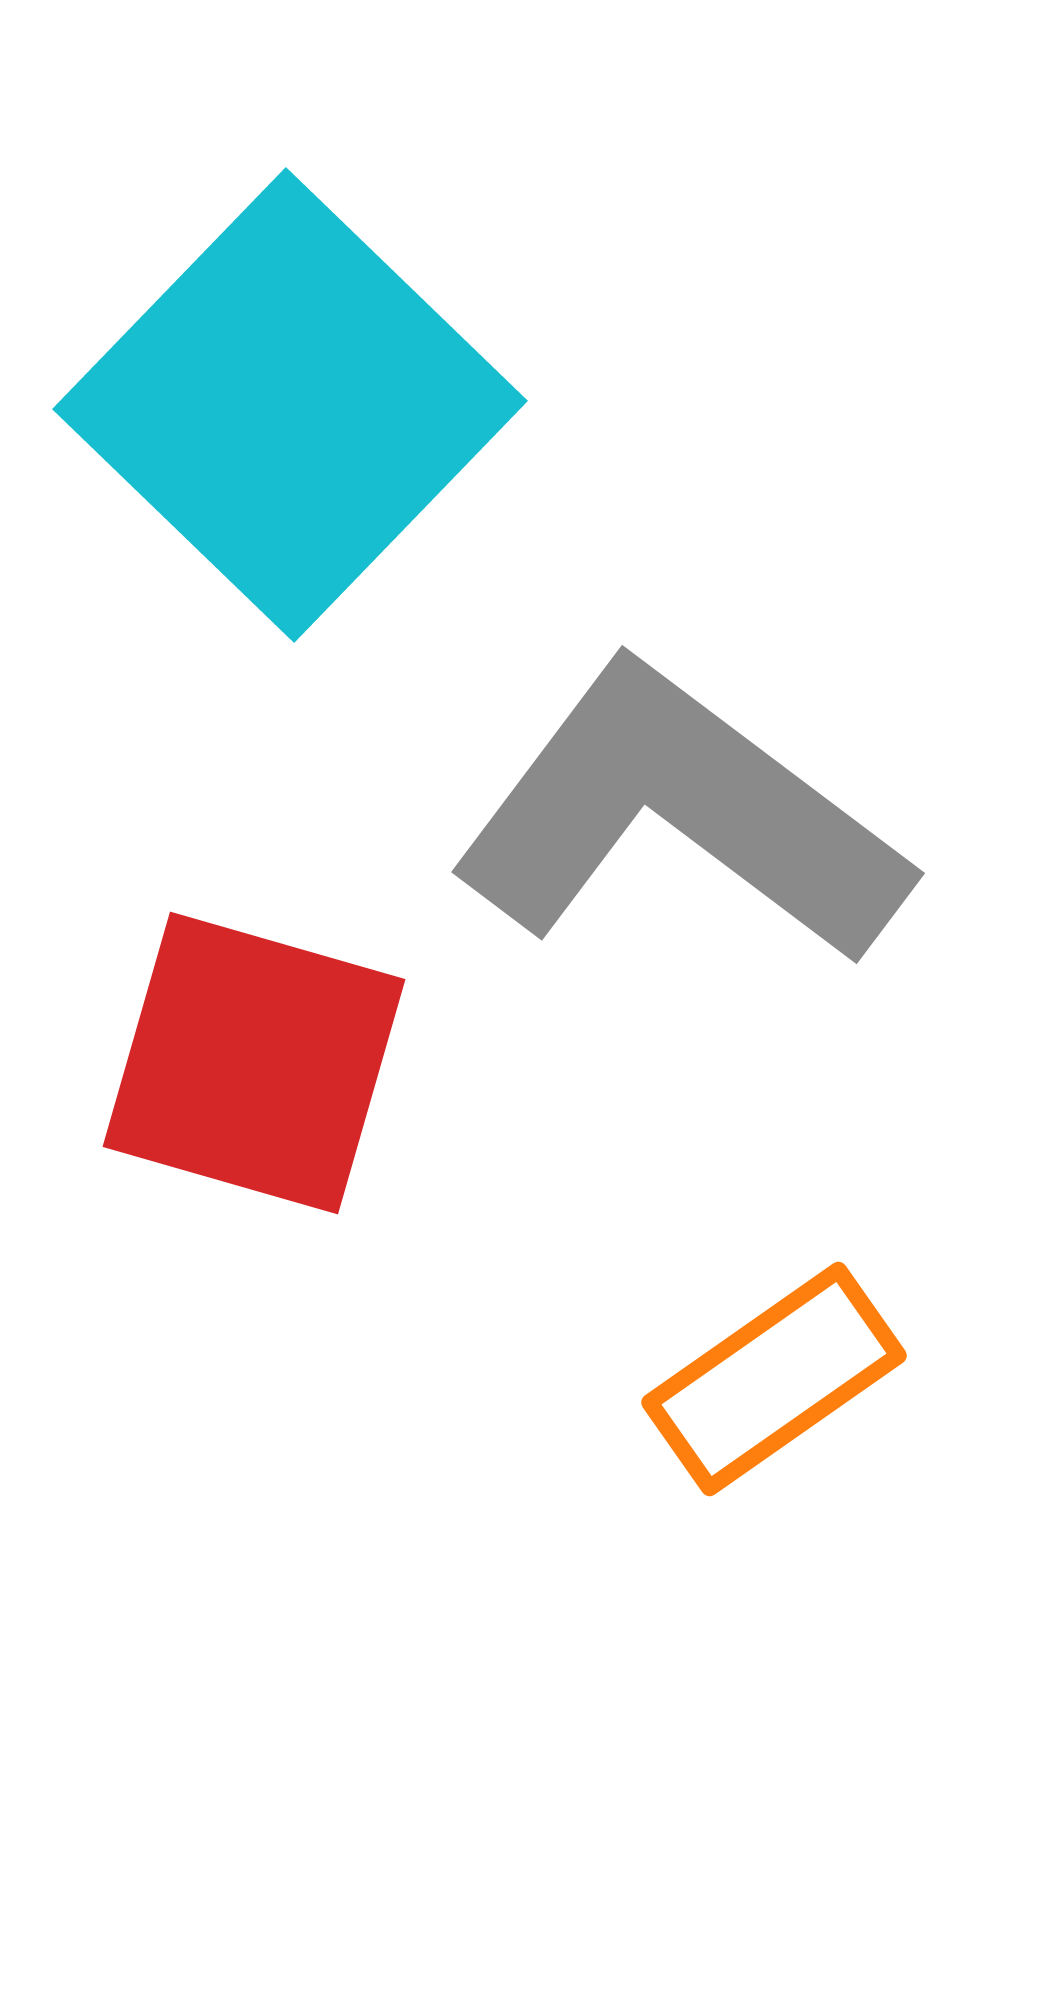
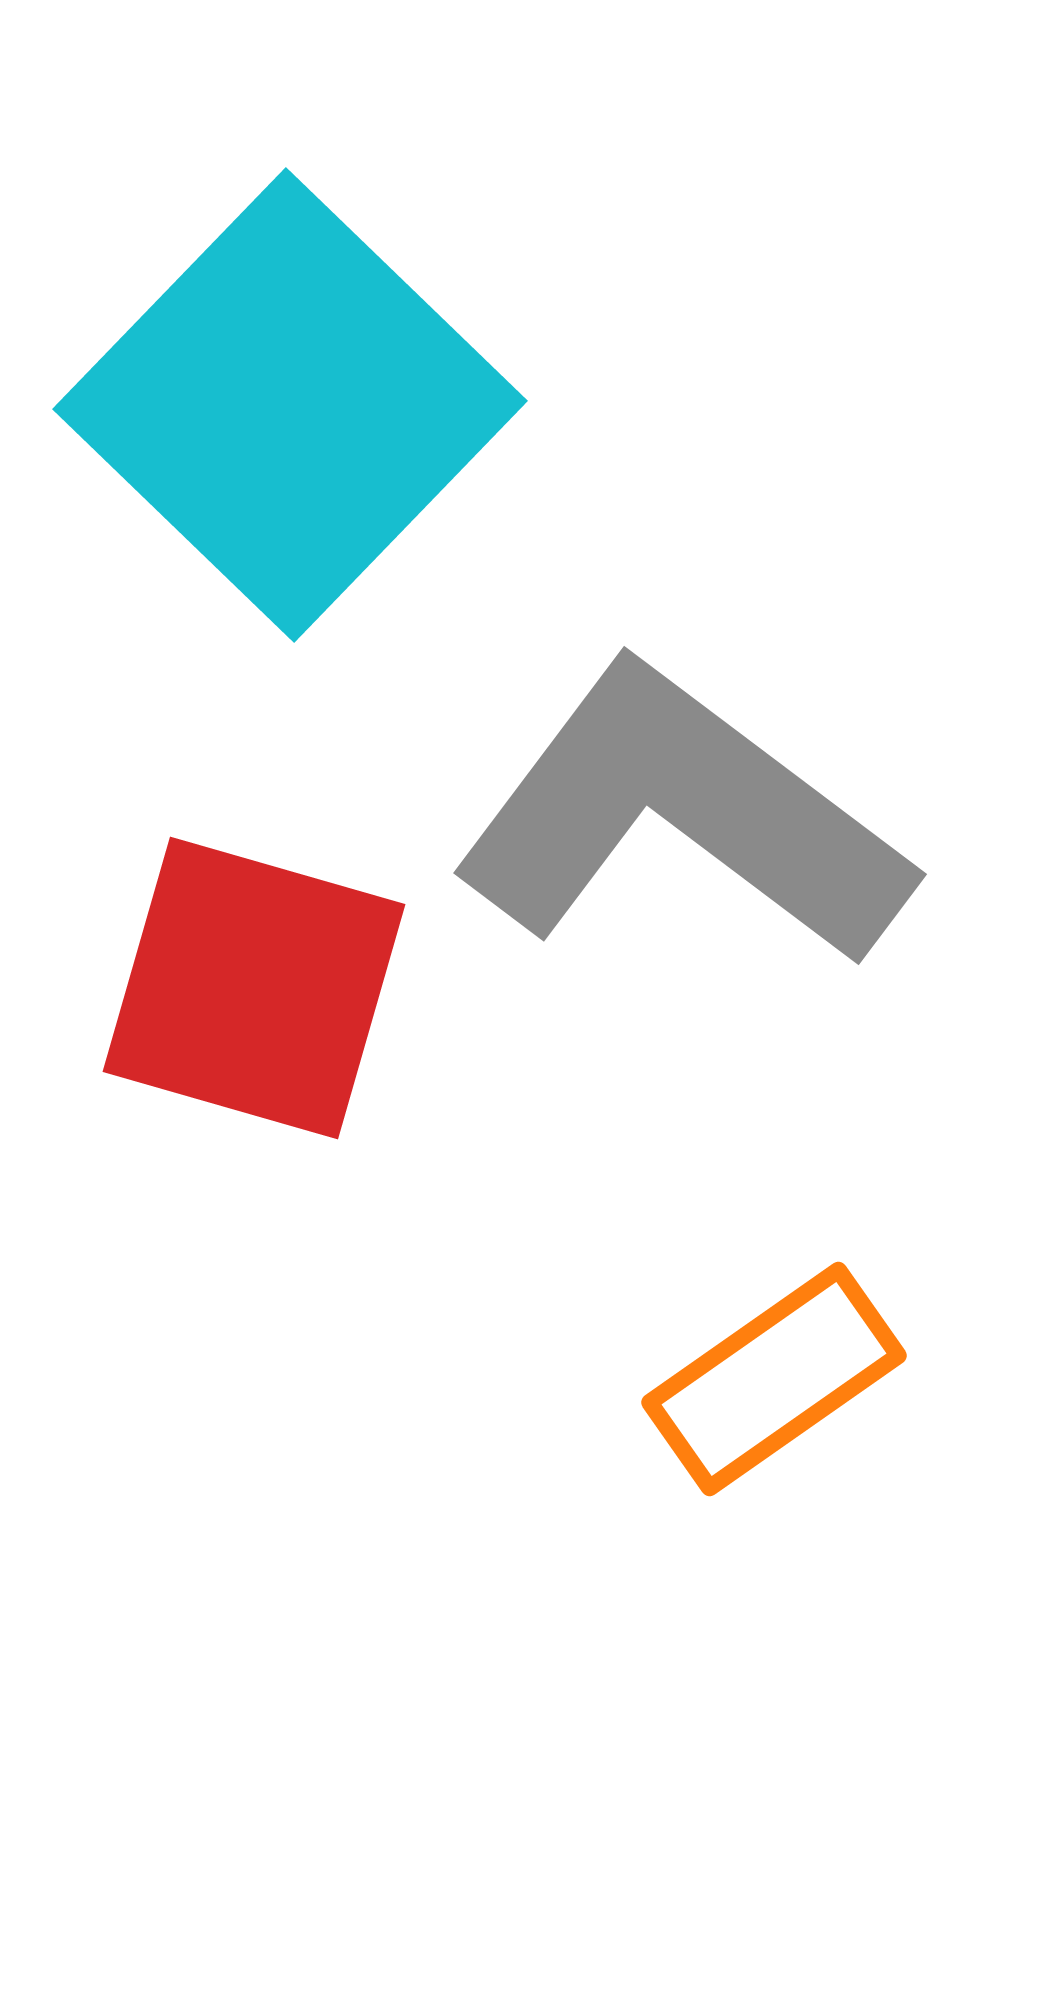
gray L-shape: moved 2 px right, 1 px down
red square: moved 75 px up
